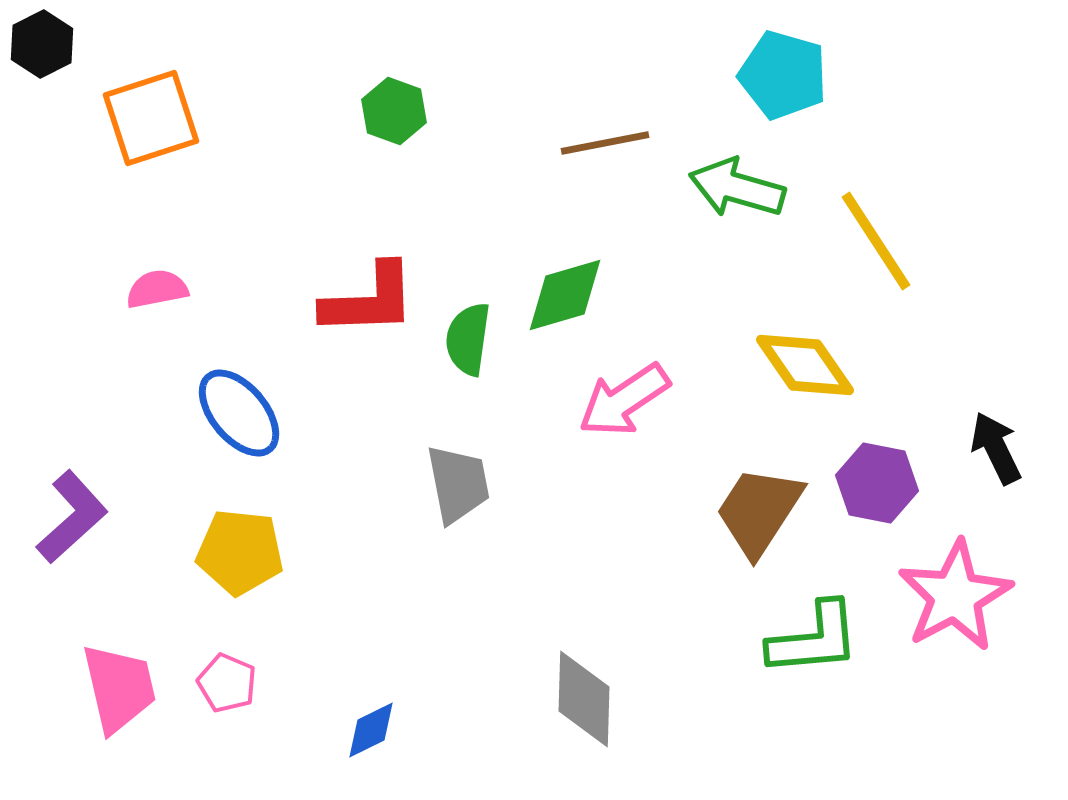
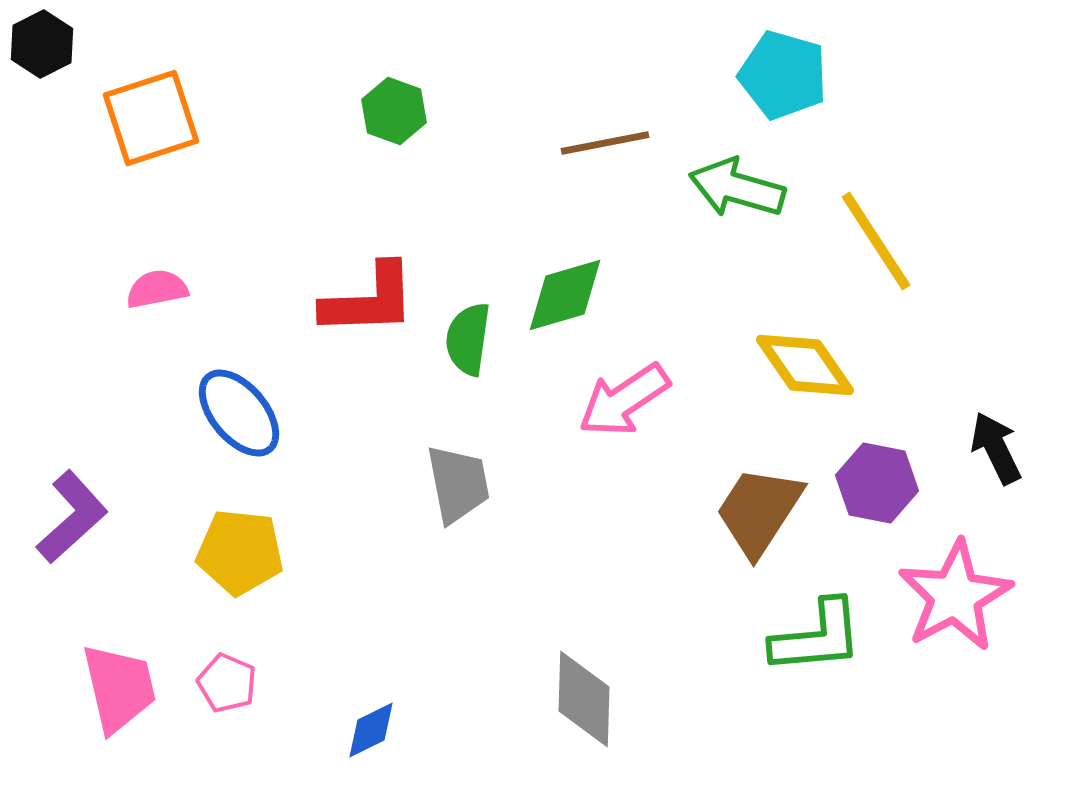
green L-shape: moved 3 px right, 2 px up
